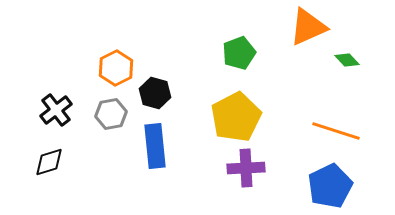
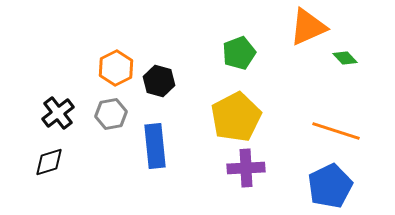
green diamond: moved 2 px left, 2 px up
black hexagon: moved 4 px right, 12 px up
black cross: moved 2 px right, 3 px down
